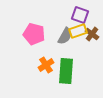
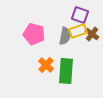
gray semicircle: rotated 18 degrees counterclockwise
orange cross: rotated 14 degrees counterclockwise
